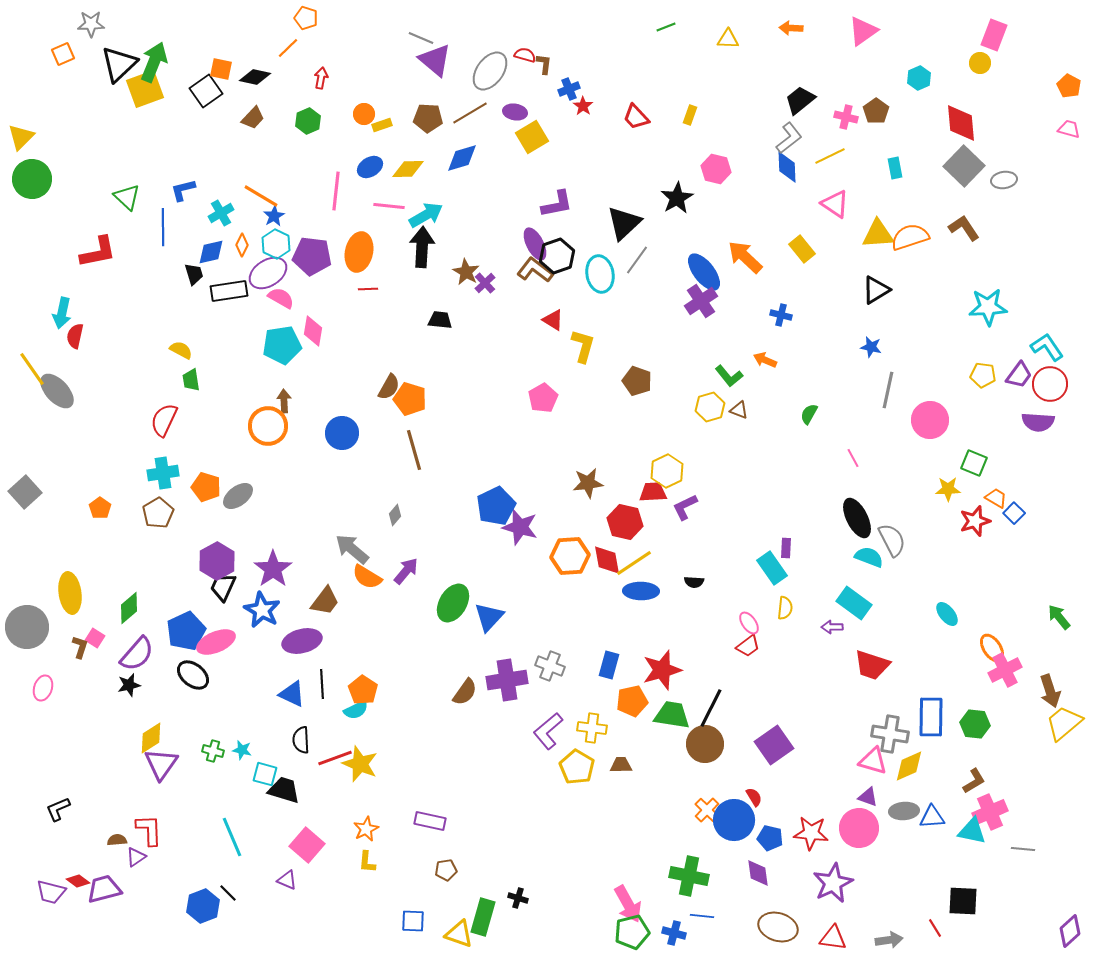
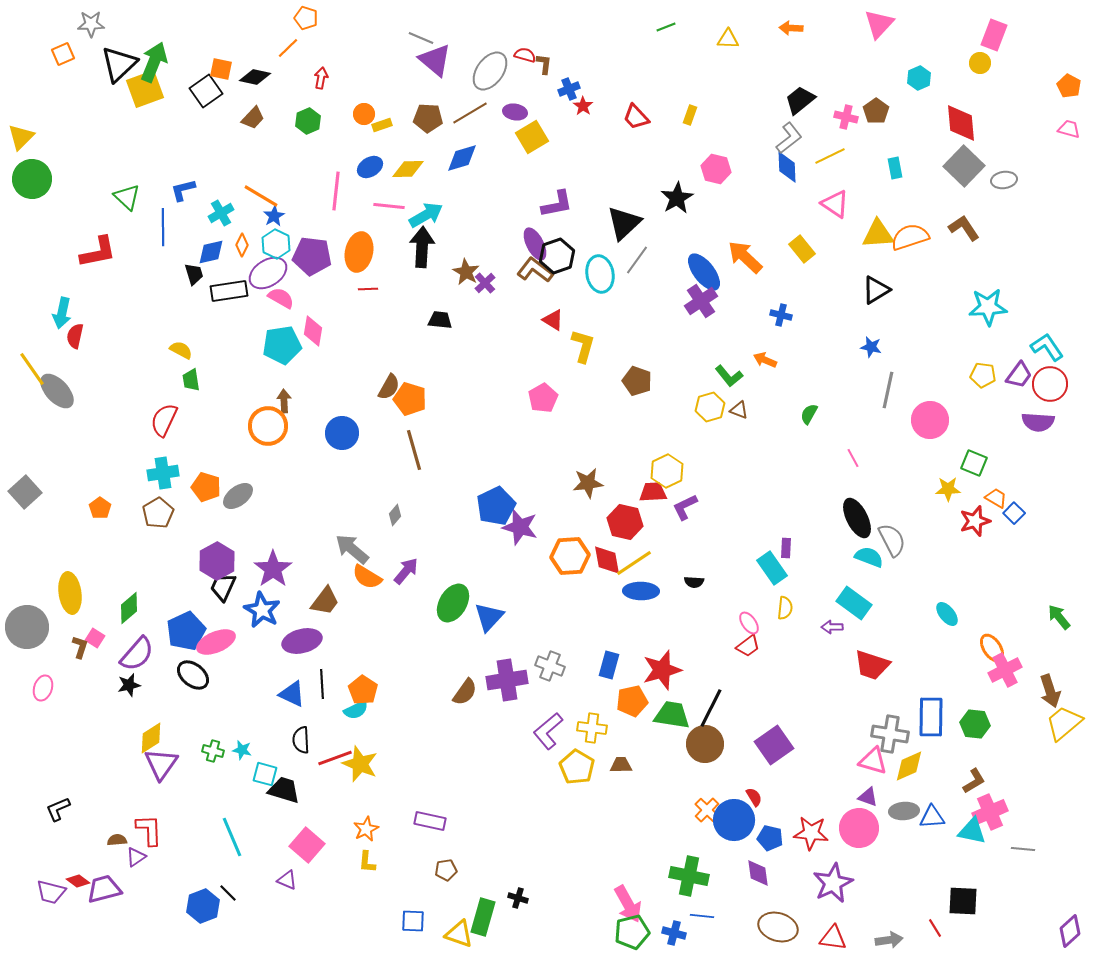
pink triangle at (863, 31): moved 16 px right, 7 px up; rotated 12 degrees counterclockwise
